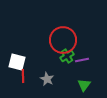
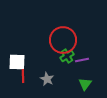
white square: rotated 12 degrees counterclockwise
green triangle: moved 1 px right, 1 px up
